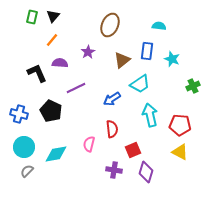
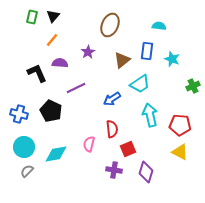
red square: moved 5 px left, 1 px up
